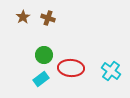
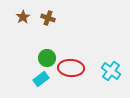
green circle: moved 3 px right, 3 px down
